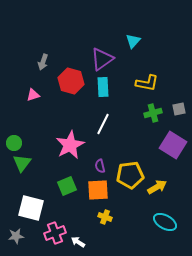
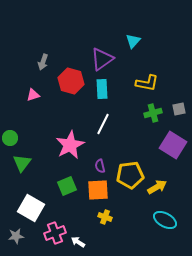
cyan rectangle: moved 1 px left, 2 px down
green circle: moved 4 px left, 5 px up
white square: rotated 16 degrees clockwise
cyan ellipse: moved 2 px up
